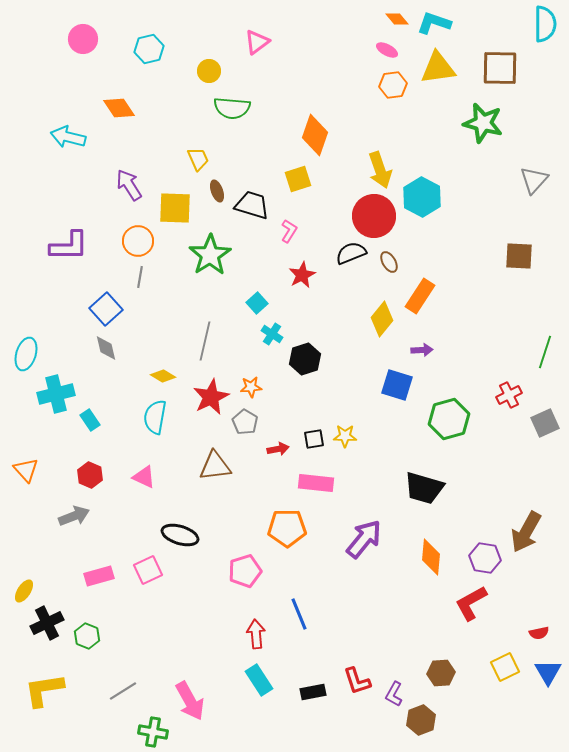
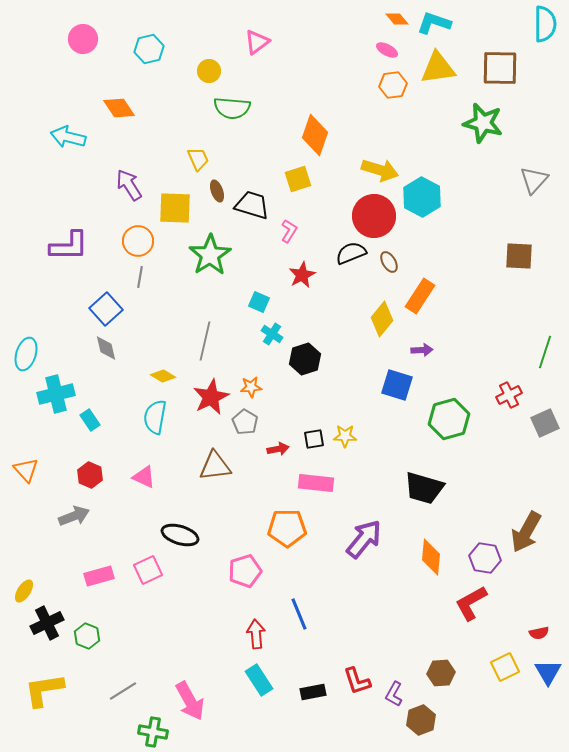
yellow arrow at (380, 170): rotated 54 degrees counterclockwise
cyan square at (257, 303): moved 2 px right, 1 px up; rotated 25 degrees counterclockwise
